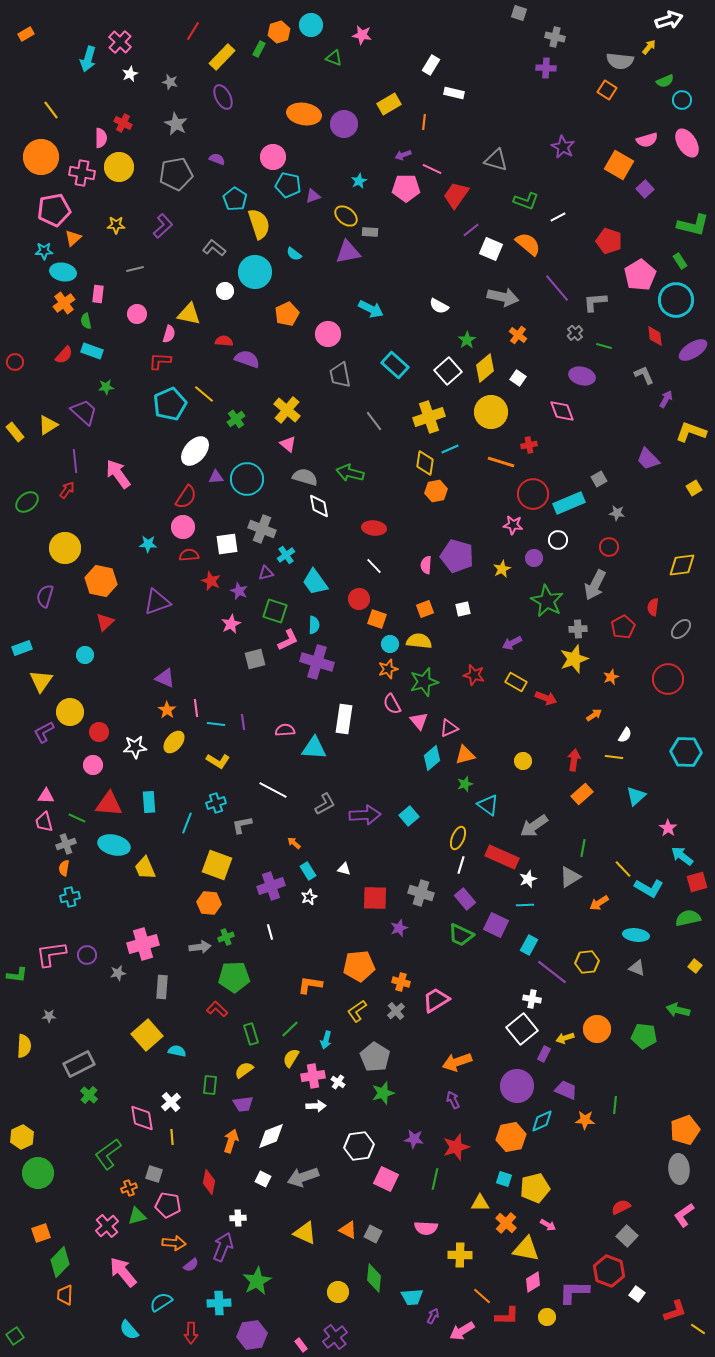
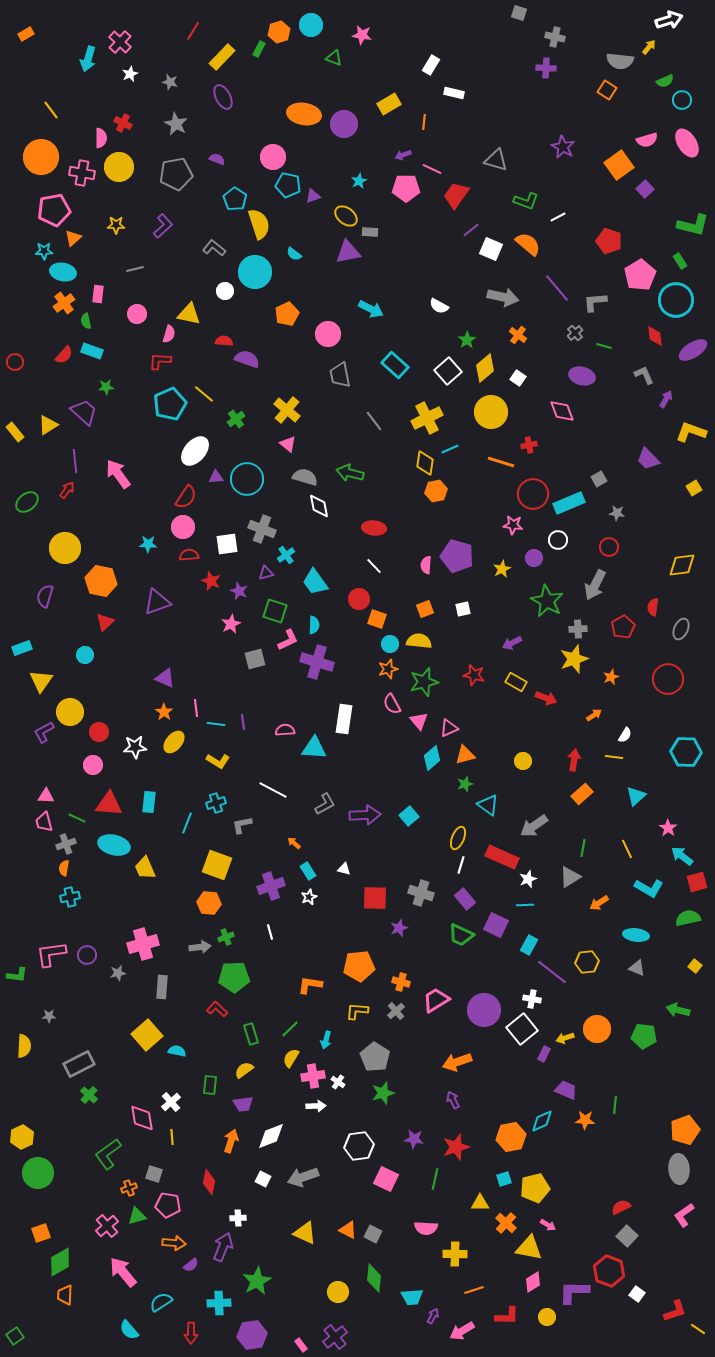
orange square at (619, 165): rotated 24 degrees clockwise
yellow cross at (429, 417): moved 2 px left, 1 px down; rotated 8 degrees counterclockwise
gray ellipse at (681, 629): rotated 20 degrees counterclockwise
orange star at (167, 710): moved 3 px left, 2 px down
cyan rectangle at (149, 802): rotated 10 degrees clockwise
yellow line at (623, 869): moved 4 px right, 20 px up; rotated 18 degrees clockwise
yellow L-shape at (357, 1011): rotated 40 degrees clockwise
purple circle at (517, 1086): moved 33 px left, 76 px up
cyan square at (504, 1179): rotated 35 degrees counterclockwise
yellow triangle at (526, 1249): moved 3 px right, 1 px up
yellow cross at (460, 1255): moved 5 px left, 1 px up
green diamond at (60, 1262): rotated 16 degrees clockwise
orange line at (482, 1296): moved 8 px left, 6 px up; rotated 60 degrees counterclockwise
